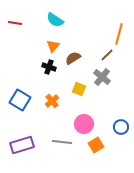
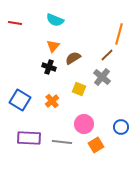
cyan semicircle: rotated 12 degrees counterclockwise
purple rectangle: moved 7 px right, 7 px up; rotated 20 degrees clockwise
